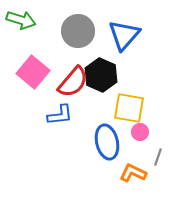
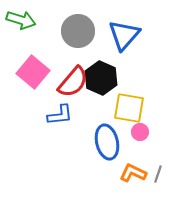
black hexagon: moved 3 px down
gray line: moved 17 px down
